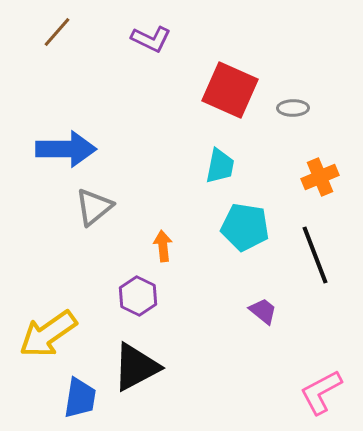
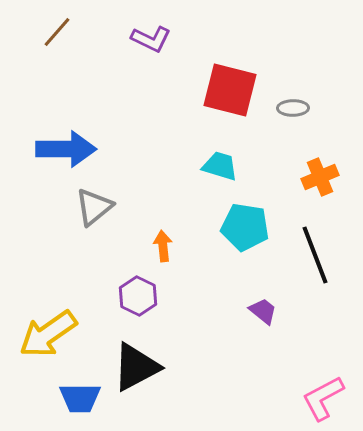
red square: rotated 10 degrees counterclockwise
cyan trapezoid: rotated 84 degrees counterclockwise
pink L-shape: moved 2 px right, 6 px down
blue trapezoid: rotated 81 degrees clockwise
